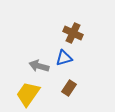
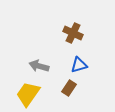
blue triangle: moved 15 px right, 7 px down
